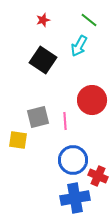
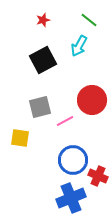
black square: rotated 28 degrees clockwise
gray square: moved 2 px right, 10 px up
pink line: rotated 66 degrees clockwise
yellow square: moved 2 px right, 2 px up
blue cross: moved 4 px left; rotated 12 degrees counterclockwise
